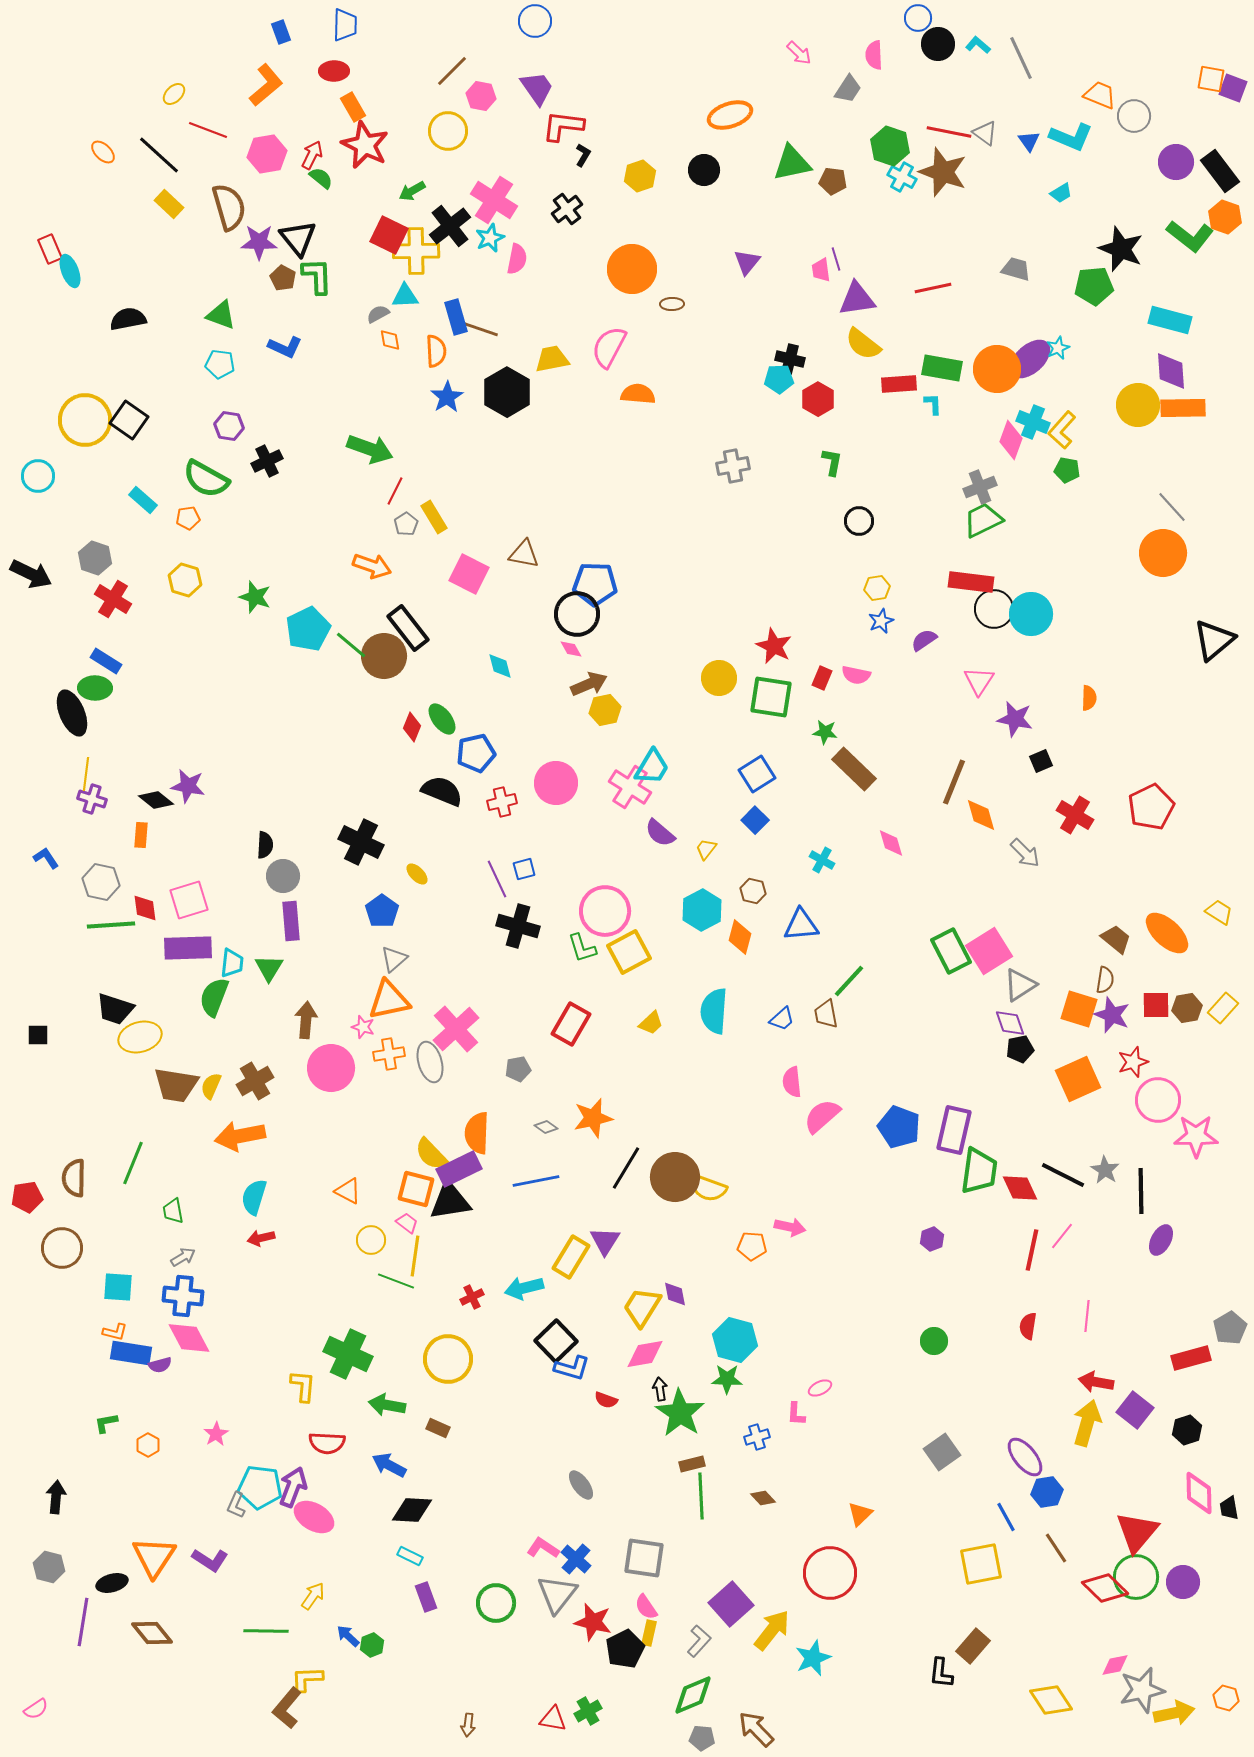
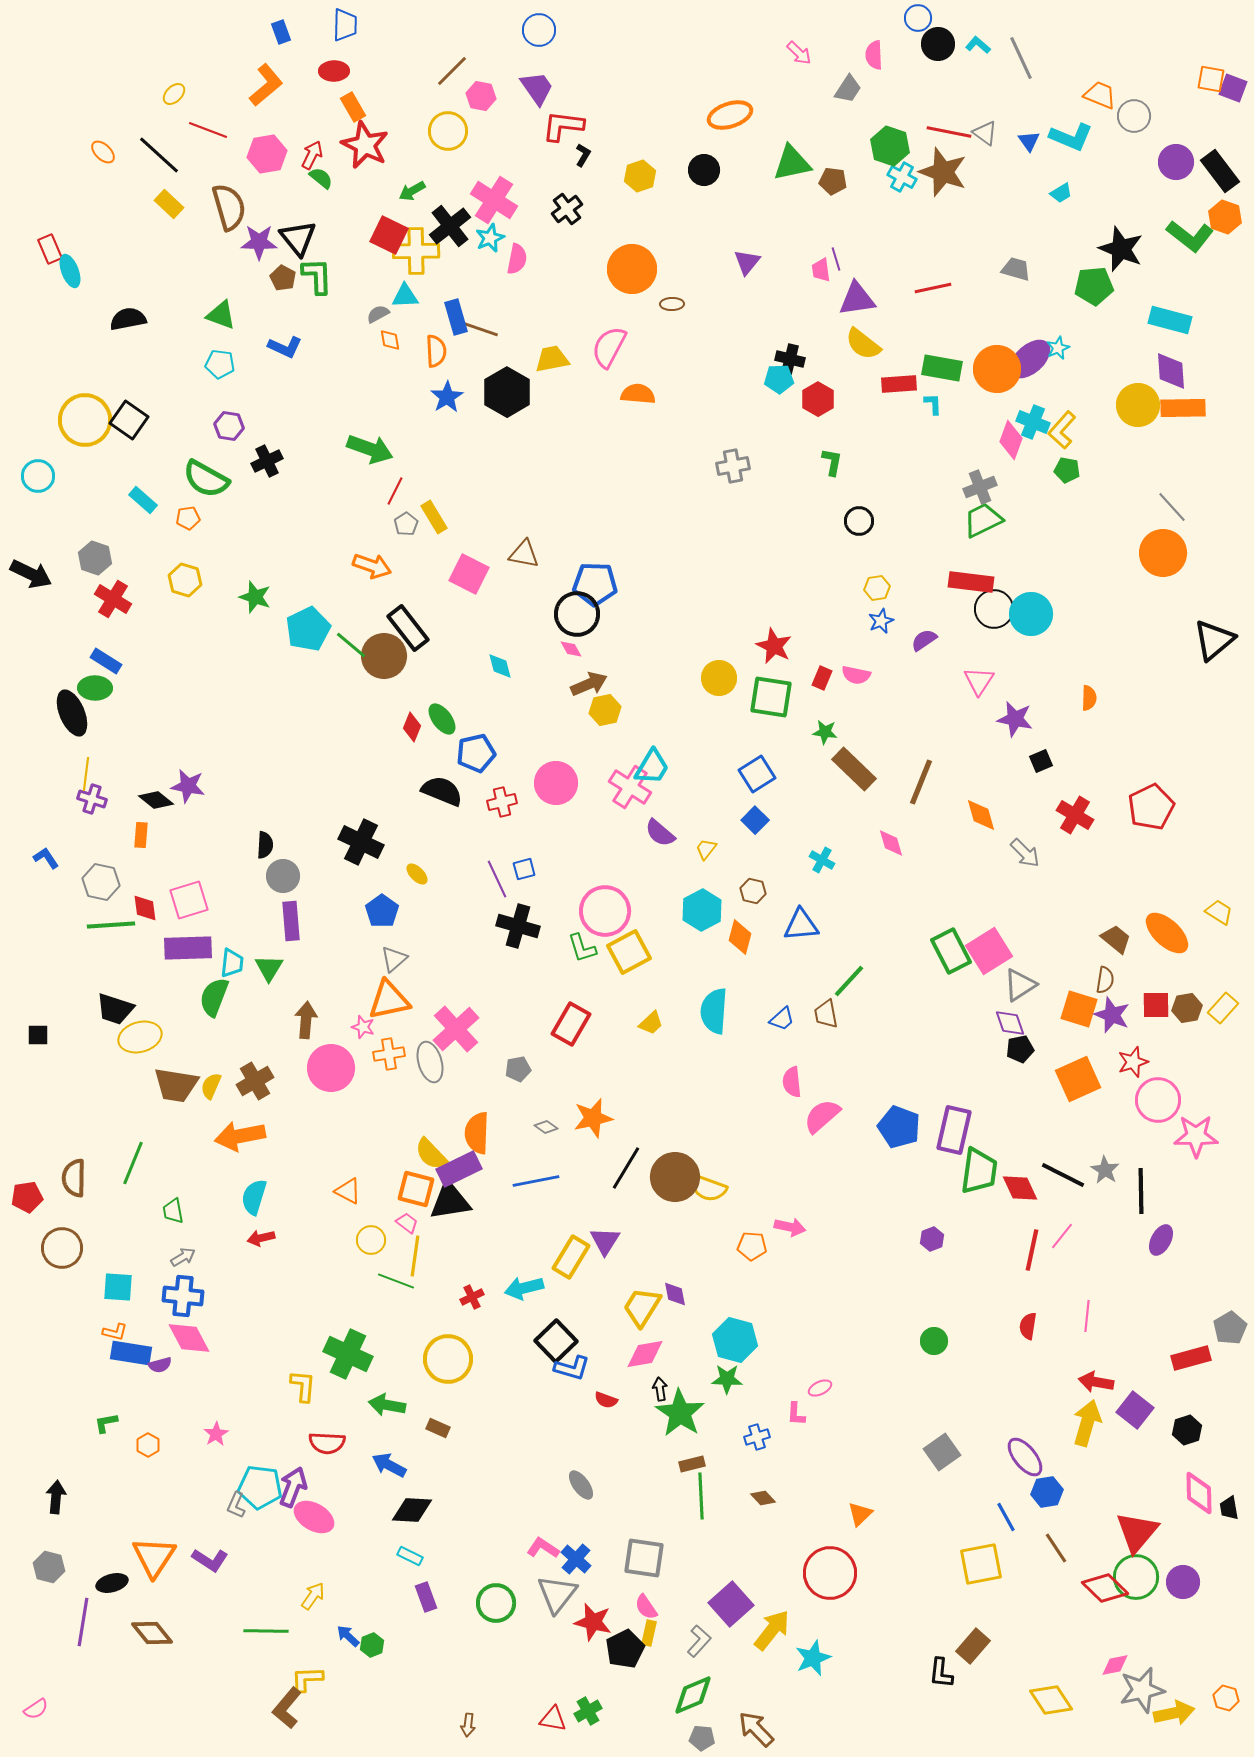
blue circle at (535, 21): moved 4 px right, 9 px down
brown line at (954, 782): moved 33 px left
